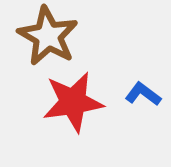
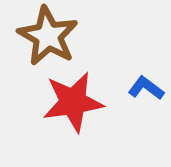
blue L-shape: moved 3 px right, 6 px up
